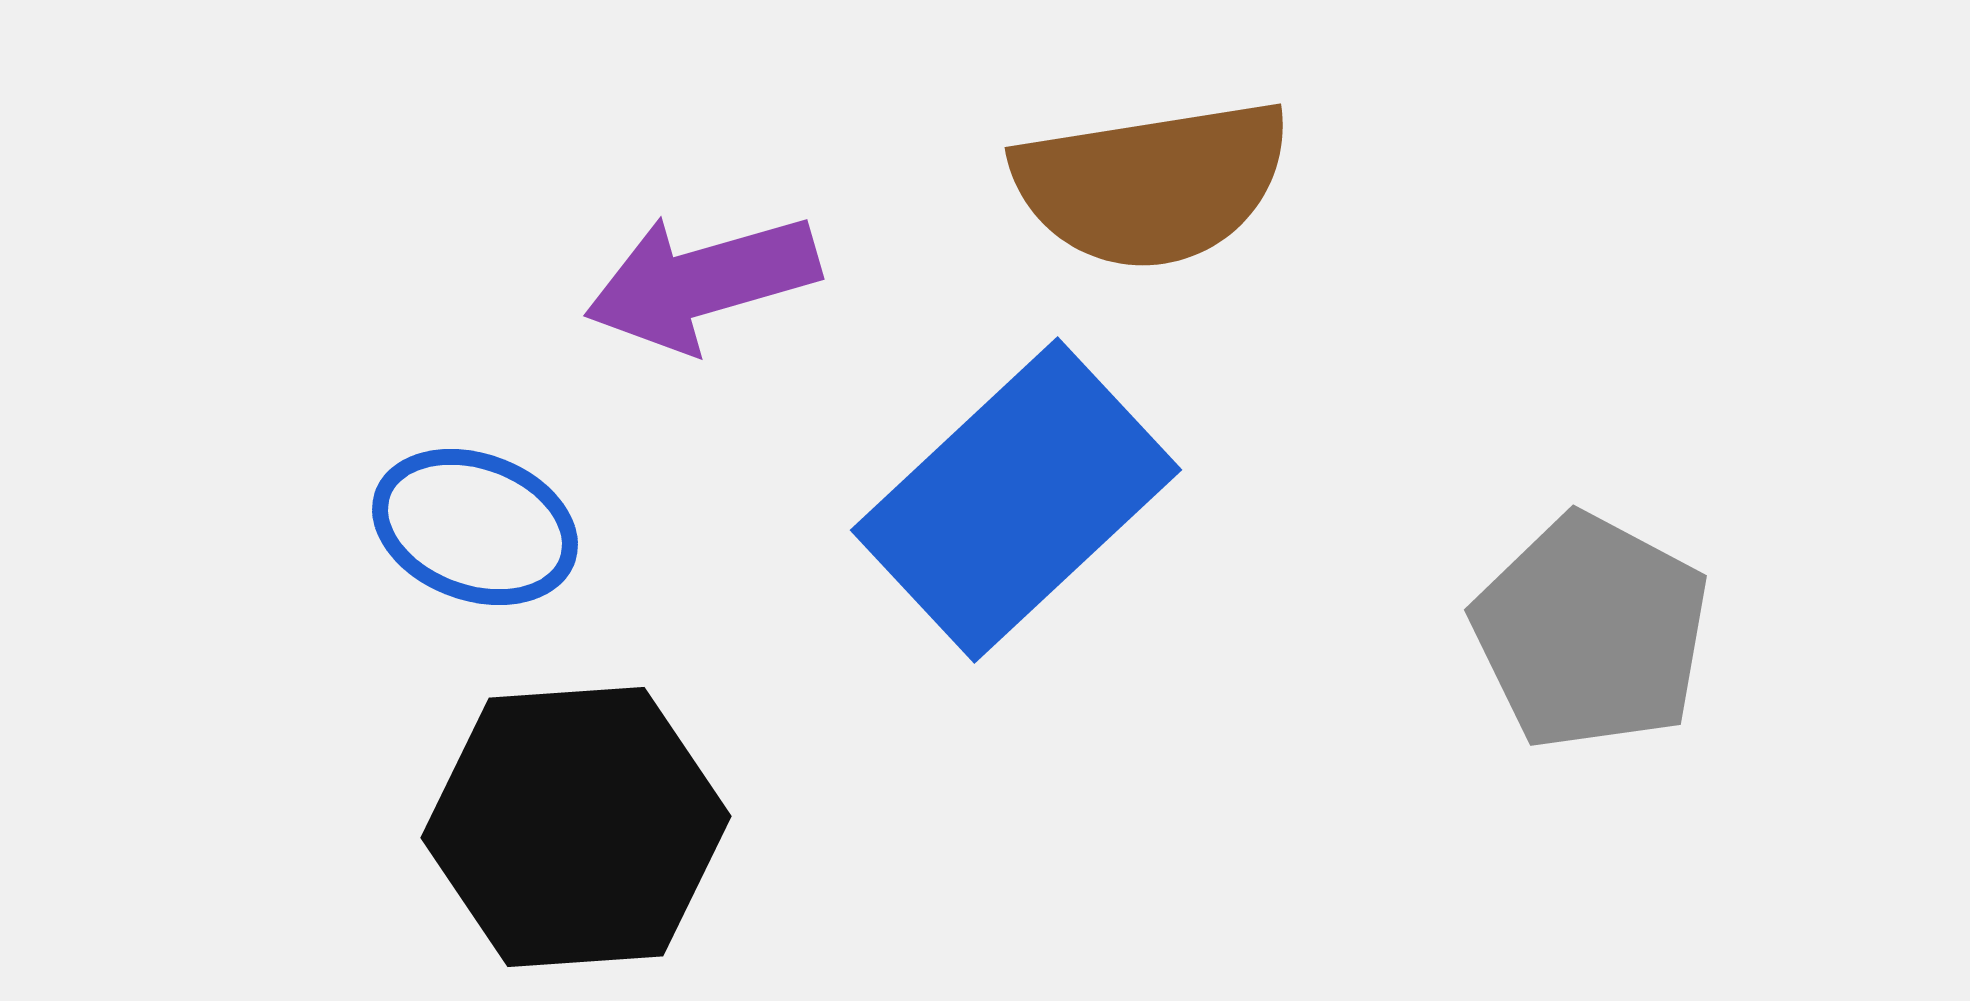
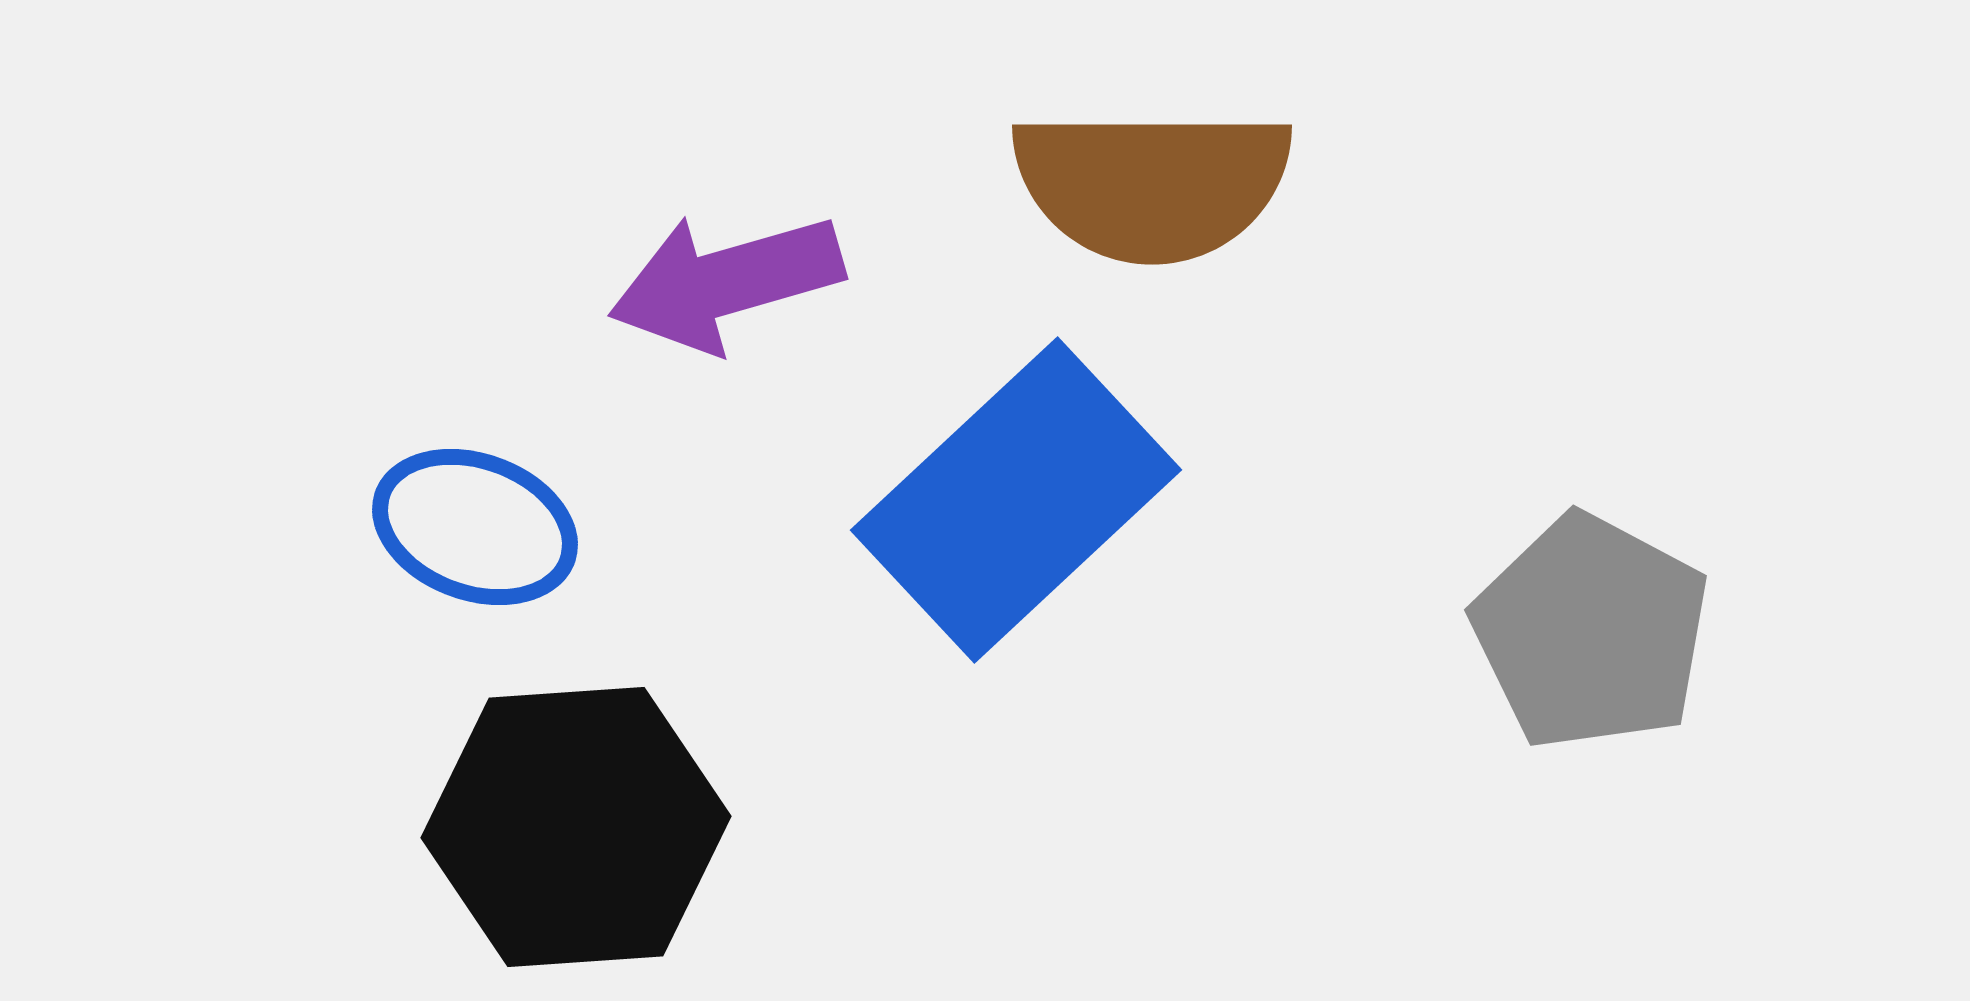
brown semicircle: rotated 9 degrees clockwise
purple arrow: moved 24 px right
